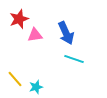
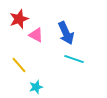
pink triangle: moved 1 px right; rotated 35 degrees clockwise
yellow line: moved 4 px right, 14 px up
